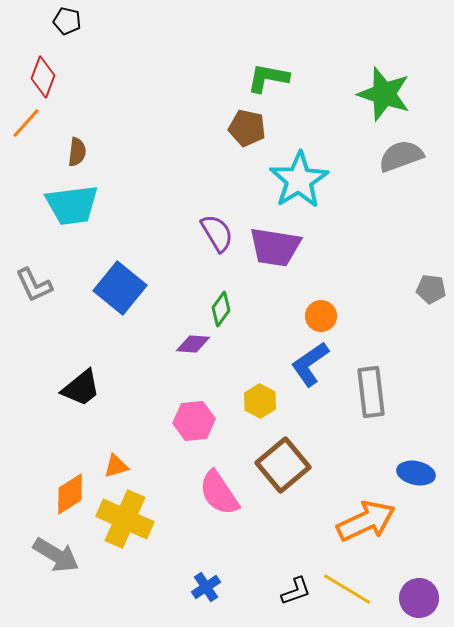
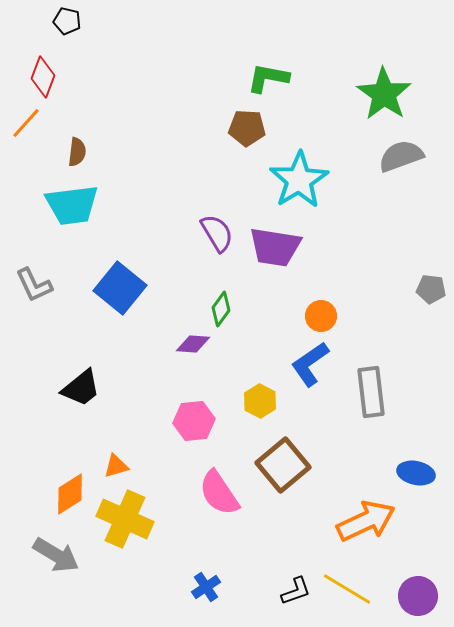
green star: rotated 16 degrees clockwise
brown pentagon: rotated 9 degrees counterclockwise
purple circle: moved 1 px left, 2 px up
